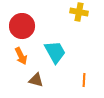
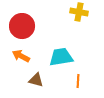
cyan trapezoid: moved 6 px right, 5 px down; rotated 70 degrees counterclockwise
orange arrow: rotated 144 degrees clockwise
orange line: moved 6 px left, 1 px down
